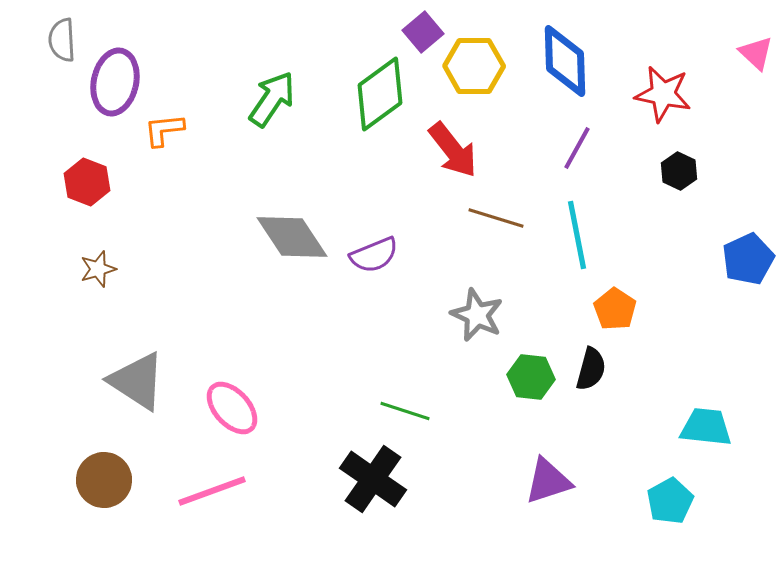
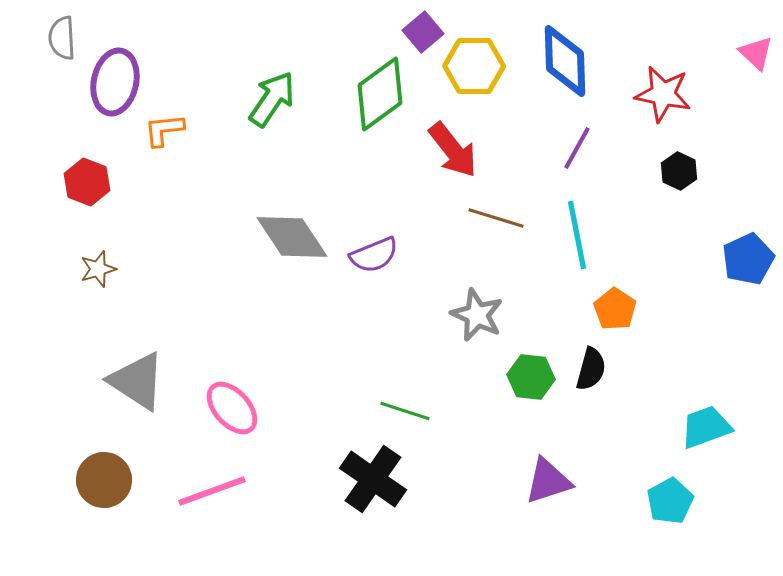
gray semicircle: moved 2 px up
cyan trapezoid: rotated 26 degrees counterclockwise
